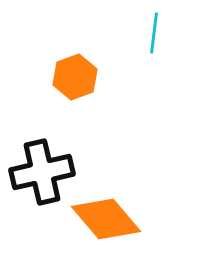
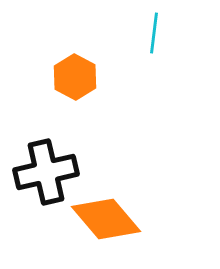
orange hexagon: rotated 12 degrees counterclockwise
black cross: moved 4 px right
